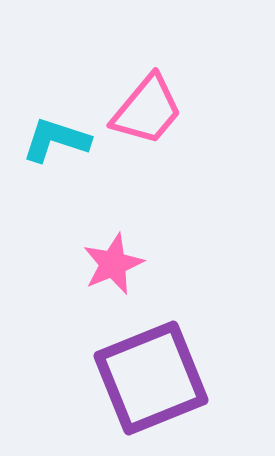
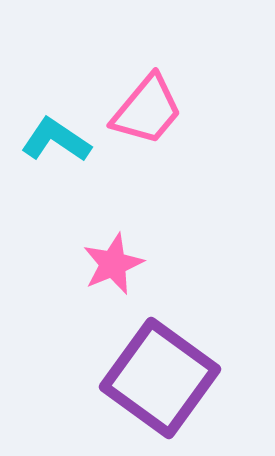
cyan L-shape: rotated 16 degrees clockwise
purple square: moved 9 px right; rotated 32 degrees counterclockwise
